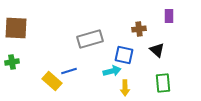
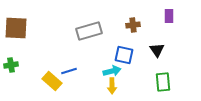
brown cross: moved 6 px left, 4 px up
gray rectangle: moved 1 px left, 8 px up
black triangle: rotated 14 degrees clockwise
green cross: moved 1 px left, 3 px down
green rectangle: moved 1 px up
yellow arrow: moved 13 px left, 2 px up
